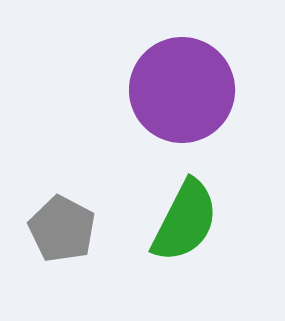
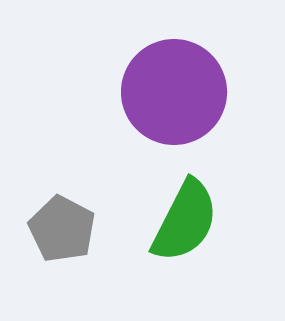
purple circle: moved 8 px left, 2 px down
